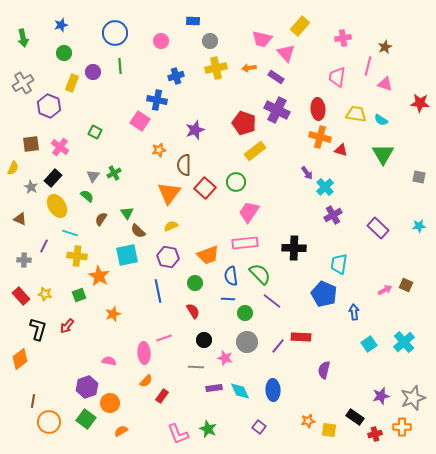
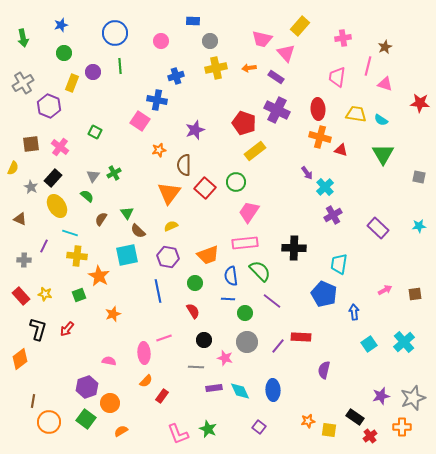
green semicircle at (260, 274): moved 3 px up
brown square at (406, 285): moved 9 px right, 9 px down; rotated 32 degrees counterclockwise
red arrow at (67, 326): moved 3 px down
red cross at (375, 434): moved 5 px left, 2 px down; rotated 24 degrees counterclockwise
